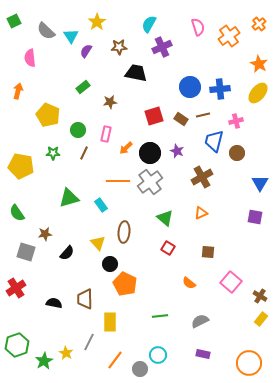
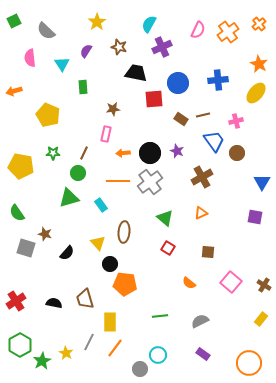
pink semicircle at (198, 27): moved 3 px down; rotated 42 degrees clockwise
cyan triangle at (71, 36): moved 9 px left, 28 px down
orange cross at (229, 36): moved 1 px left, 4 px up
brown star at (119, 47): rotated 21 degrees clockwise
green rectangle at (83, 87): rotated 56 degrees counterclockwise
blue circle at (190, 87): moved 12 px left, 4 px up
blue cross at (220, 89): moved 2 px left, 9 px up
orange arrow at (18, 91): moved 4 px left; rotated 119 degrees counterclockwise
yellow ellipse at (258, 93): moved 2 px left
brown star at (110, 102): moved 3 px right, 7 px down
red square at (154, 116): moved 17 px up; rotated 12 degrees clockwise
green circle at (78, 130): moved 43 px down
blue trapezoid at (214, 141): rotated 130 degrees clockwise
orange arrow at (126, 148): moved 3 px left, 5 px down; rotated 40 degrees clockwise
blue triangle at (260, 183): moved 2 px right, 1 px up
brown star at (45, 234): rotated 24 degrees clockwise
gray square at (26, 252): moved 4 px up
orange pentagon at (125, 284): rotated 20 degrees counterclockwise
red cross at (16, 288): moved 13 px down
brown cross at (260, 296): moved 4 px right, 11 px up
brown trapezoid at (85, 299): rotated 15 degrees counterclockwise
green hexagon at (17, 345): moved 3 px right; rotated 10 degrees counterclockwise
purple rectangle at (203, 354): rotated 24 degrees clockwise
orange line at (115, 360): moved 12 px up
green star at (44, 361): moved 2 px left
